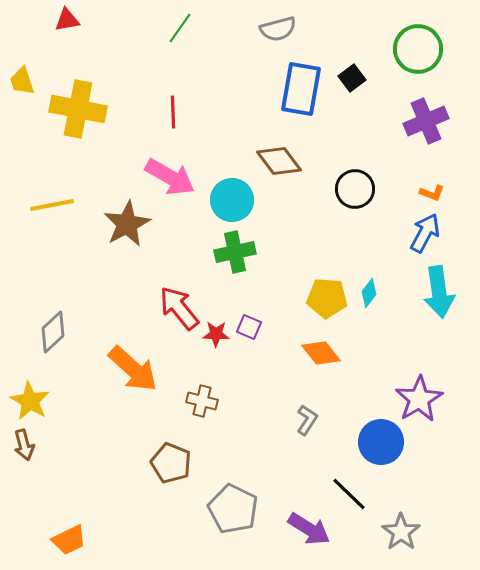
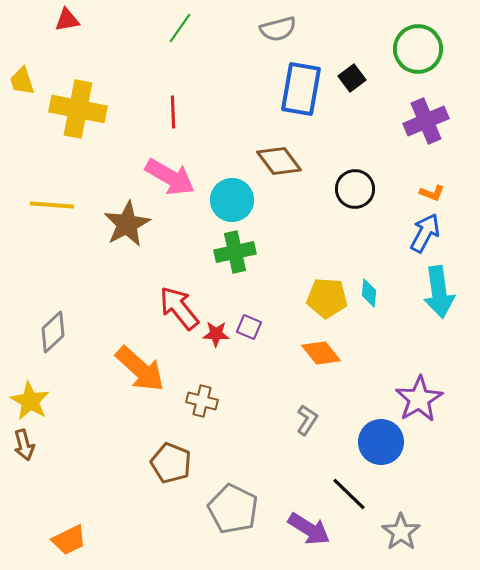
yellow line: rotated 15 degrees clockwise
cyan diamond: rotated 32 degrees counterclockwise
orange arrow: moved 7 px right
